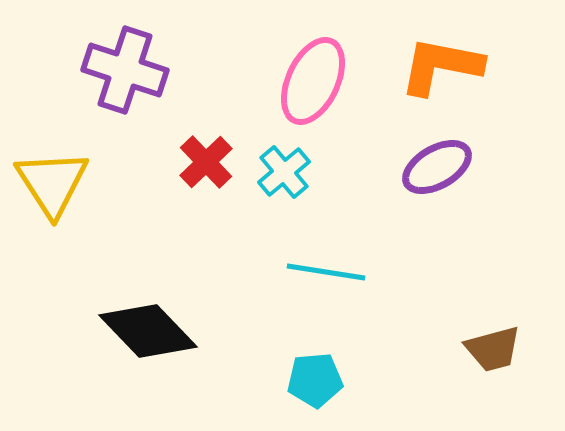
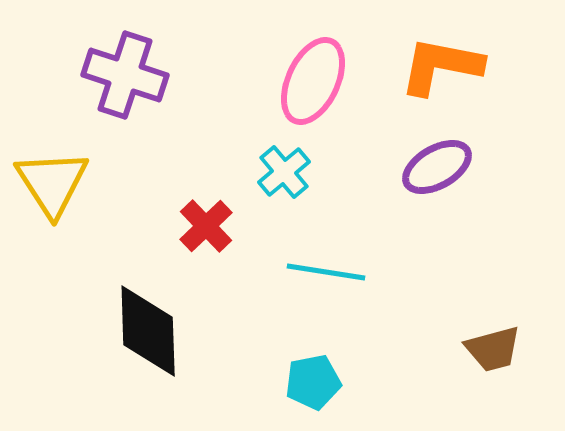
purple cross: moved 5 px down
red cross: moved 64 px down
black diamond: rotated 42 degrees clockwise
cyan pentagon: moved 2 px left, 2 px down; rotated 6 degrees counterclockwise
